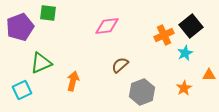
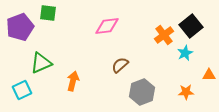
orange cross: rotated 12 degrees counterclockwise
orange star: moved 2 px right, 4 px down; rotated 28 degrees clockwise
